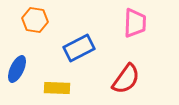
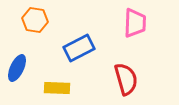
blue ellipse: moved 1 px up
red semicircle: rotated 52 degrees counterclockwise
